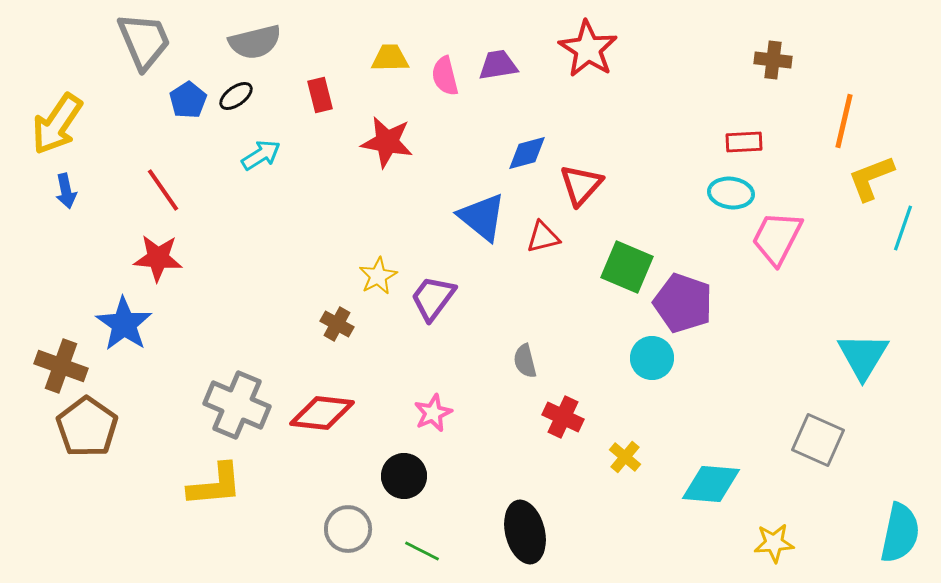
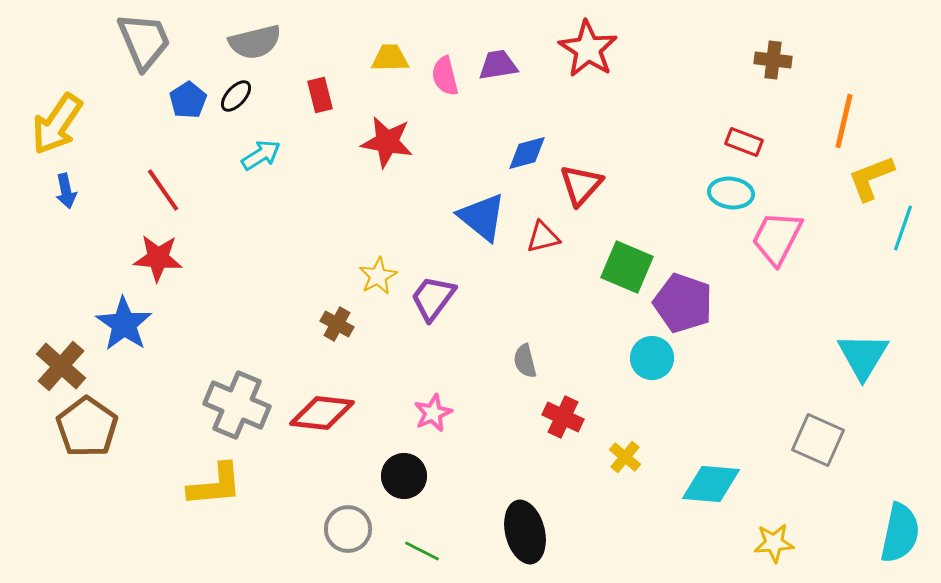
black ellipse at (236, 96): rotated 12 degrees counterclockwise
red rectangle at (744, 142): rotated 24 degrees clockwise
brown cross at (61, 366): rotated 21 degrees clockwise
